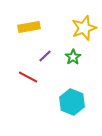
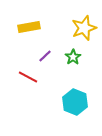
cyan hexagon: moved 3 px right
